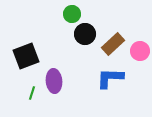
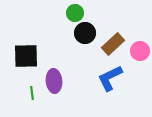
green circle: moved 3 px right, 1 px up
black circle: moved 1 px up
black square: rotated 20 degrees clockwise
blue L-shape: rotated 28 degrees counterclockwise
green line: rotated 24 degrees counterclockwise
